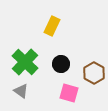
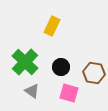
black circle: moved 3 px down
brown hexagon: rotated 20 degrees counterclockwise
gray triangle: moved 11 px right
